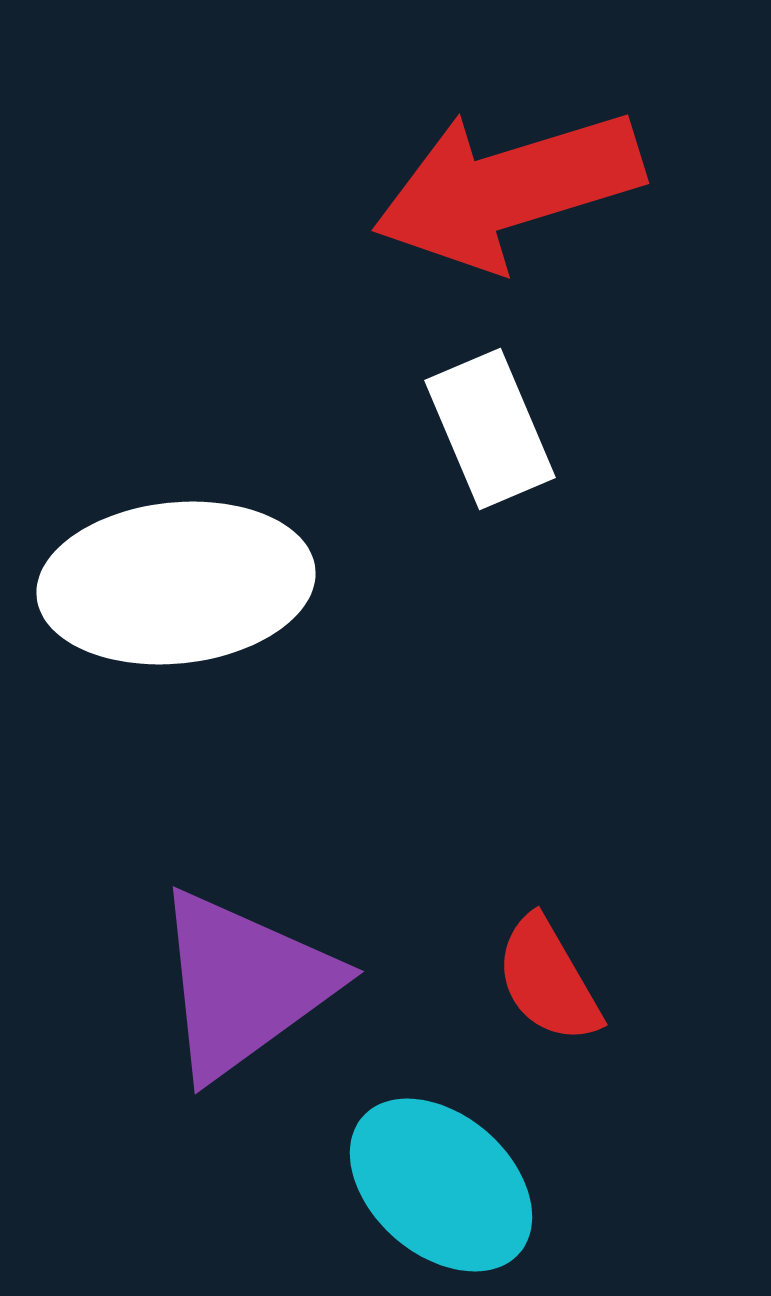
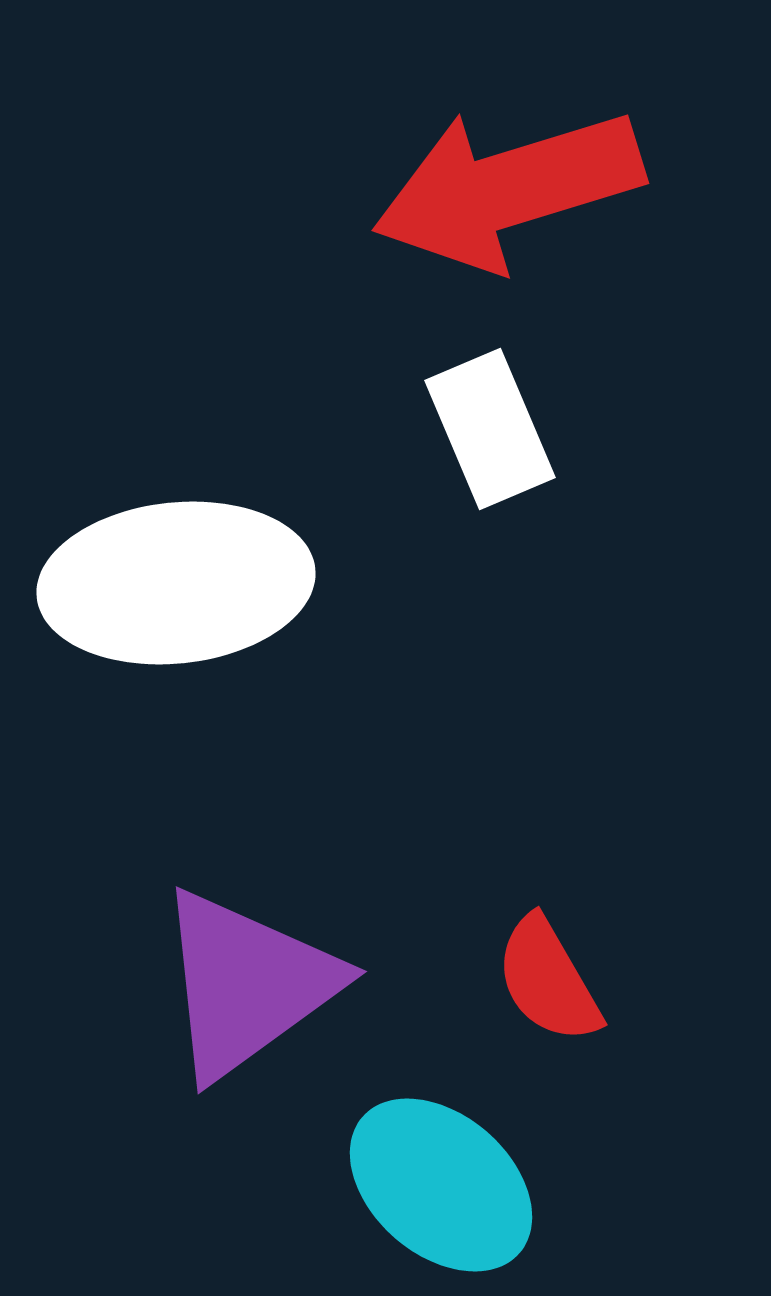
purple triangle: moved 3 px right
